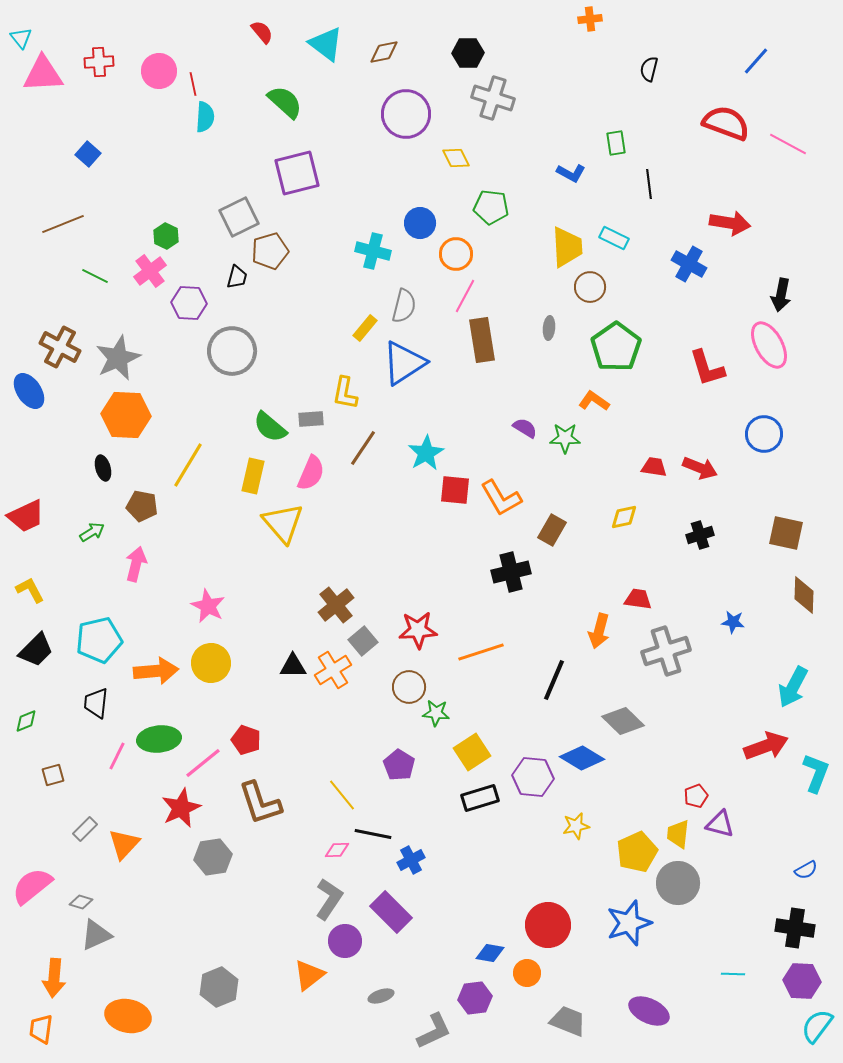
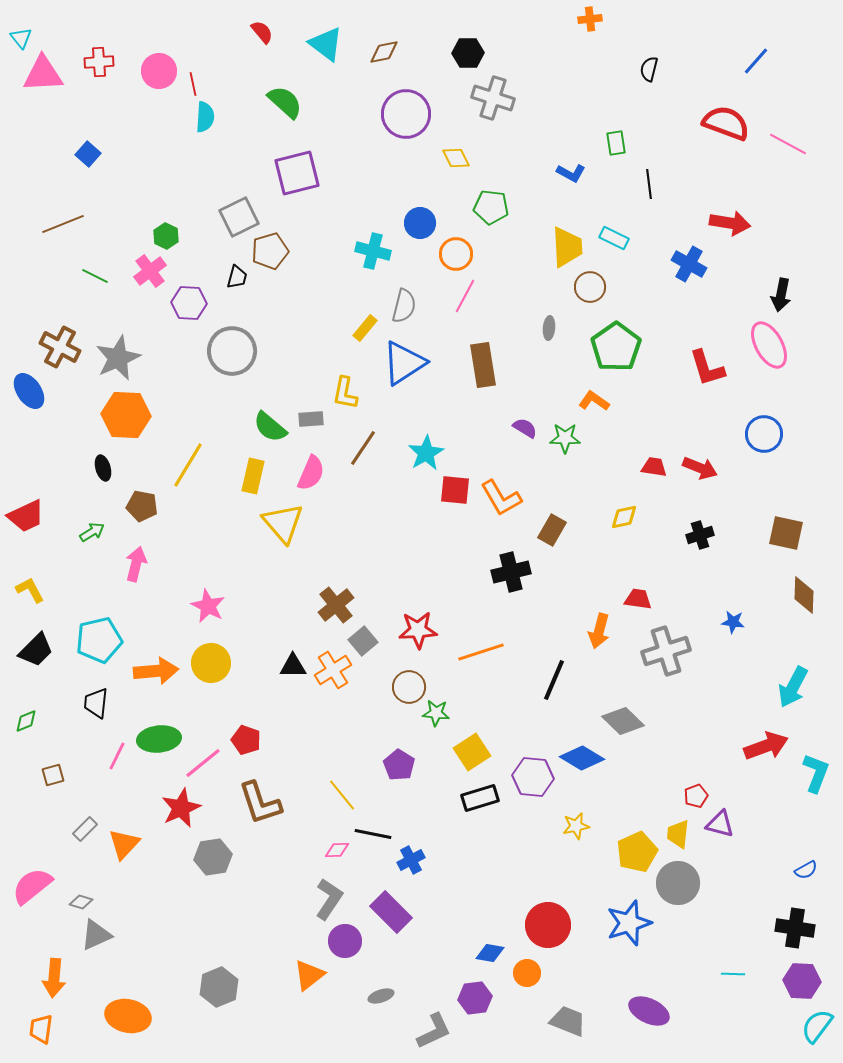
brown rectangle at (482, 340): moved 1 px right, 25 px down
